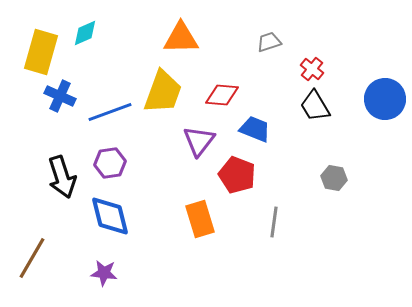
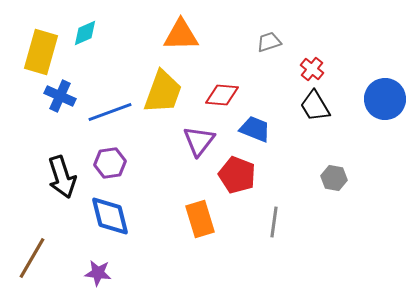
orange triangle: moved 3 px up
purple star: moved 6 px left
